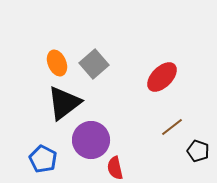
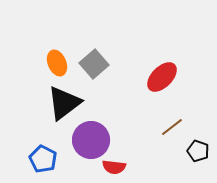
red semicircle: moved 1 px left, 1 px up; rotated 70 degrees counterclockwise
